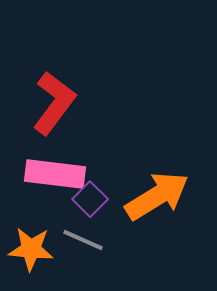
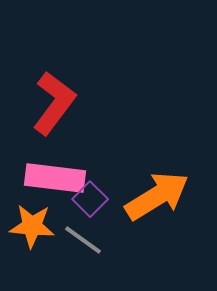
pink rectangle: moved 4 px down
gray line: rotated 12 degrees clockwise
orange star: moved 1 px right, 23 px up
